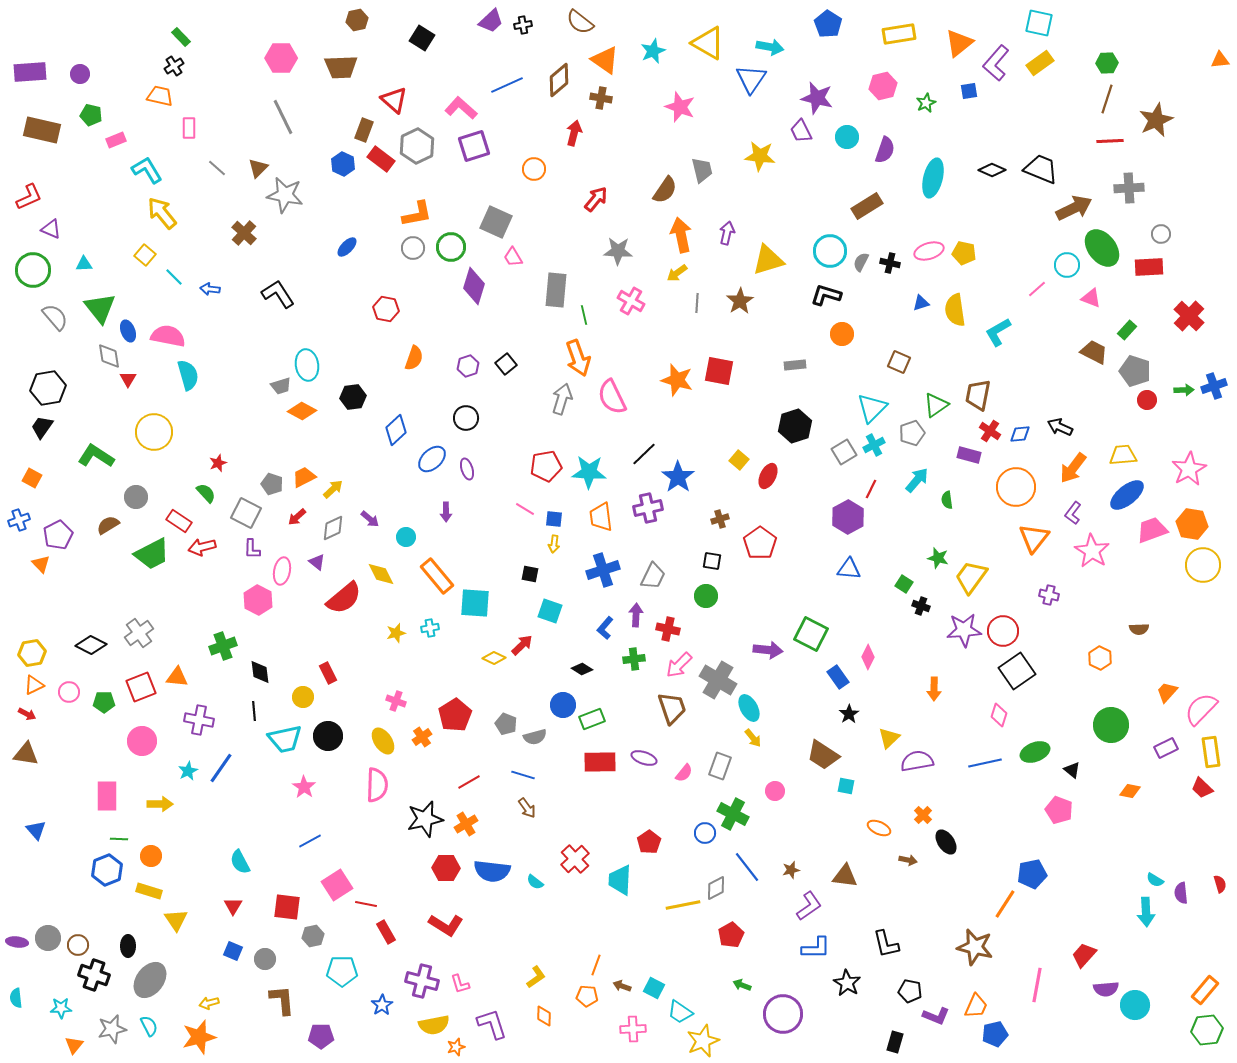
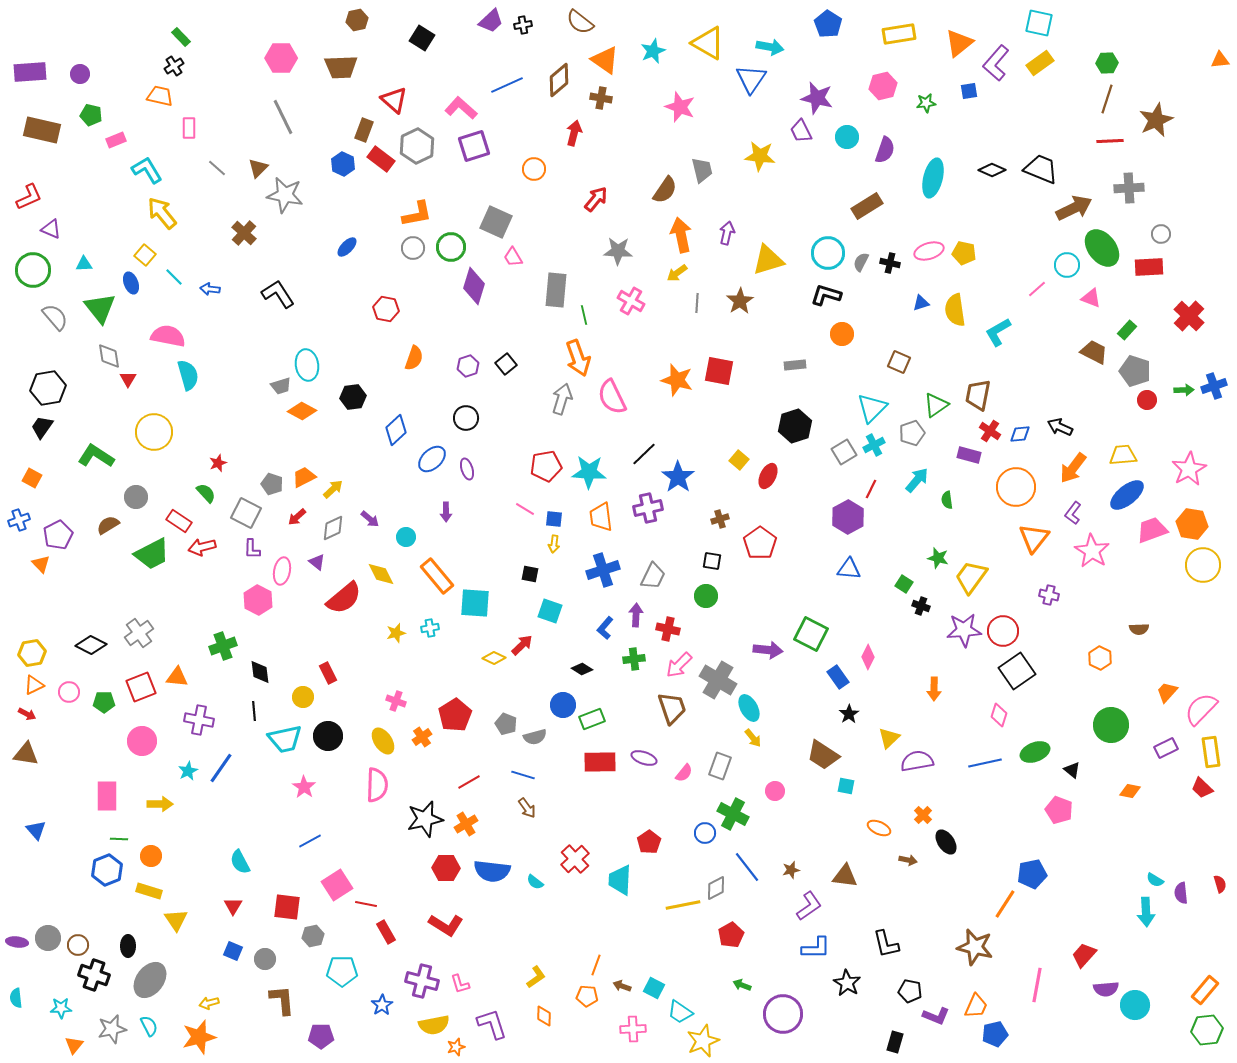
green star at (926, 103): rotated 18 degrees clockwise
cyan circle at (830, 251): moved 2 px left, 2 px down
blue ellipse at (128, 331): moved 3 px right, 48 px up
